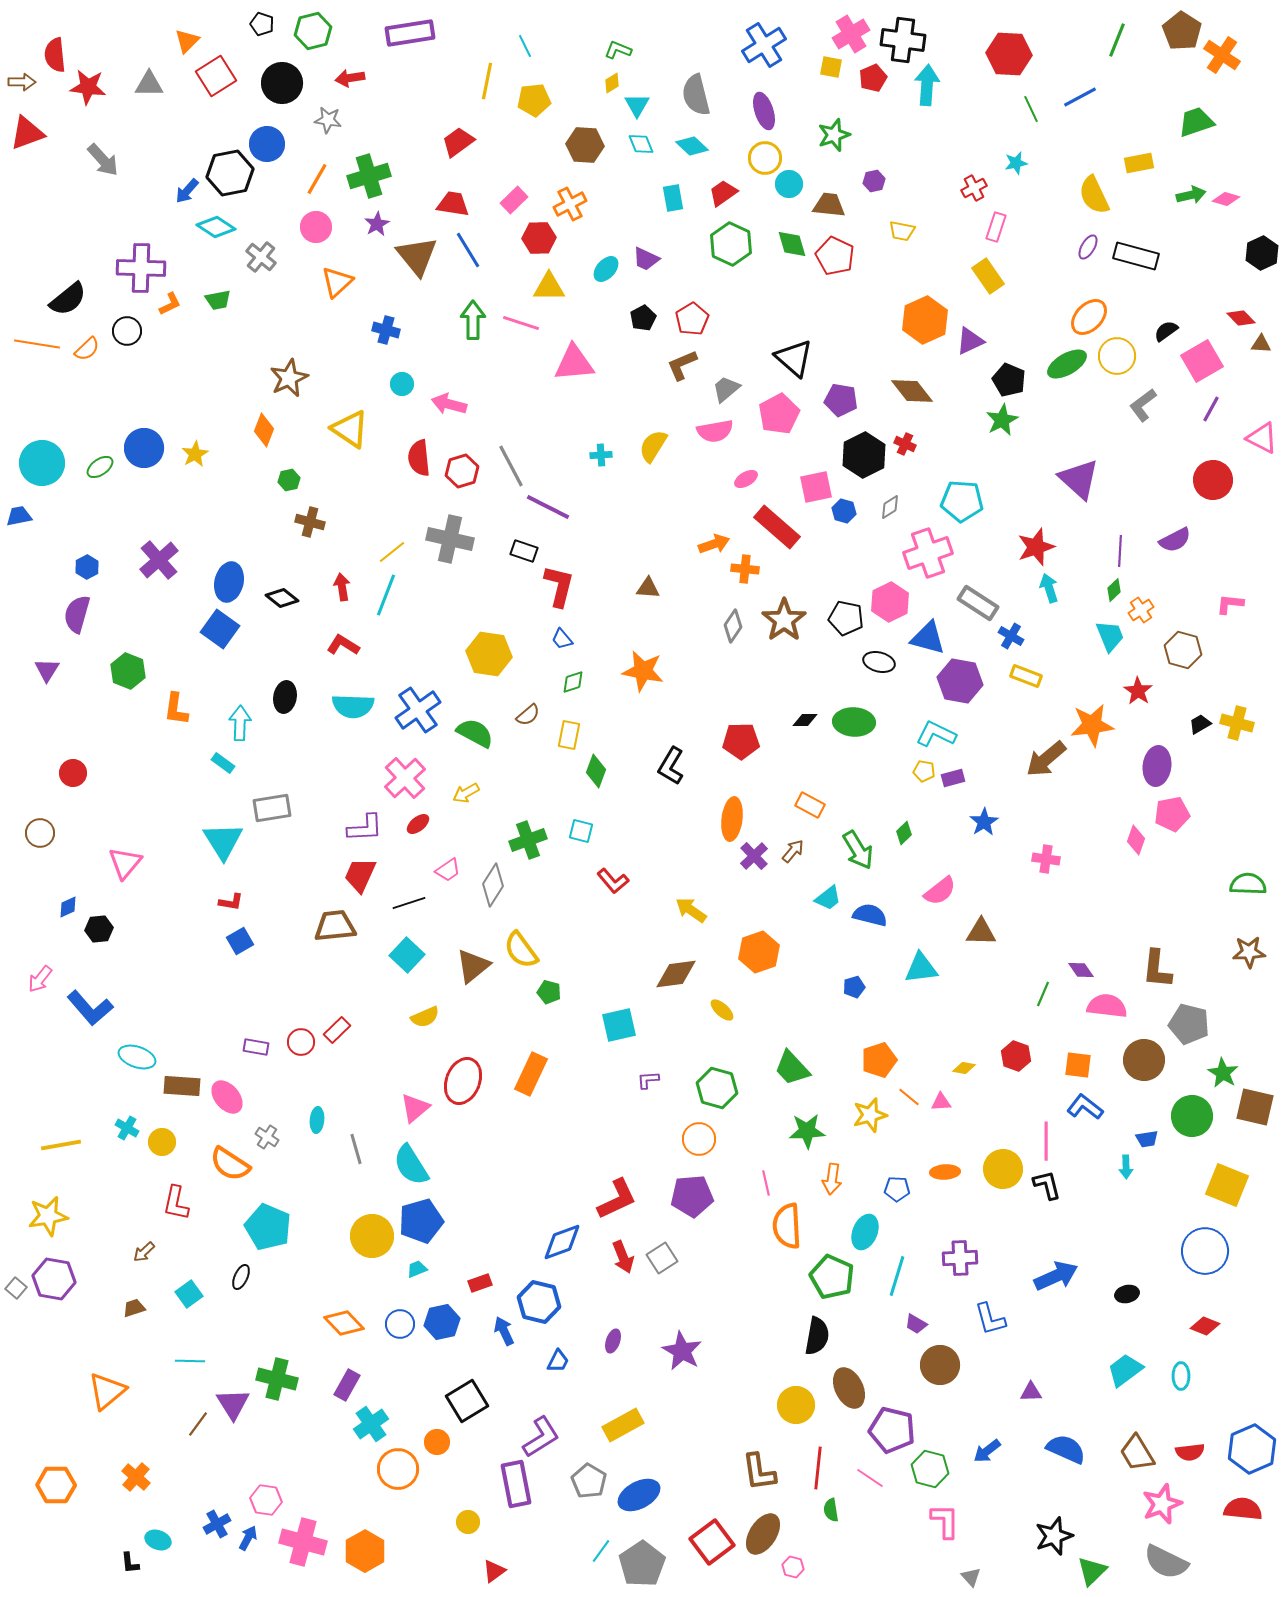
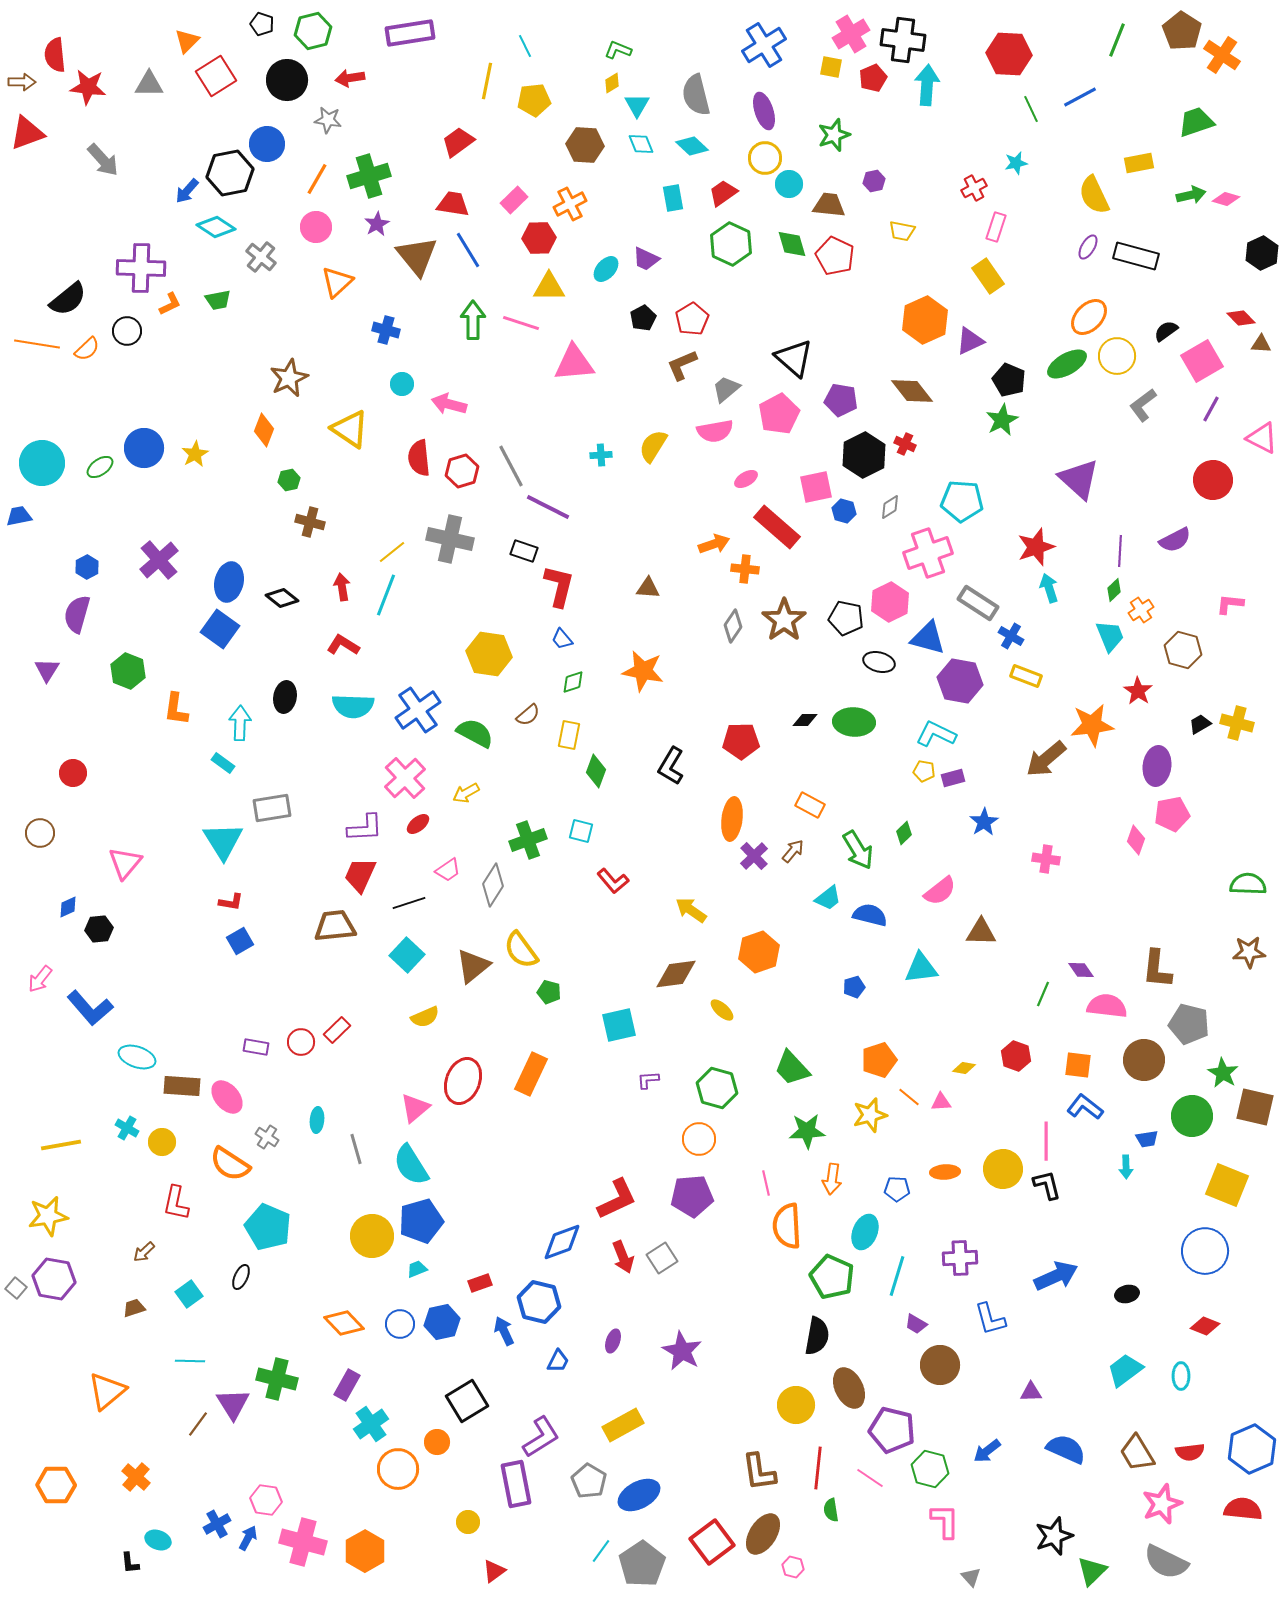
black circle at (282, 83): moved 5 px right, 3 px up
